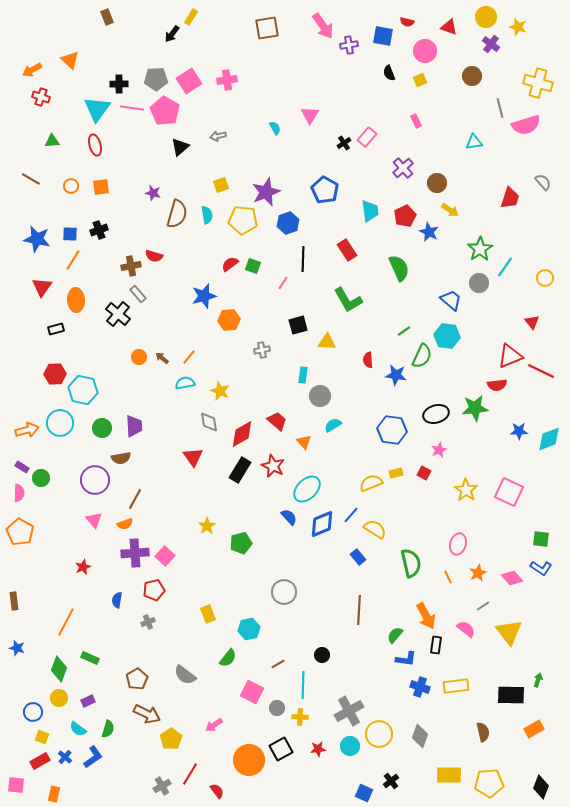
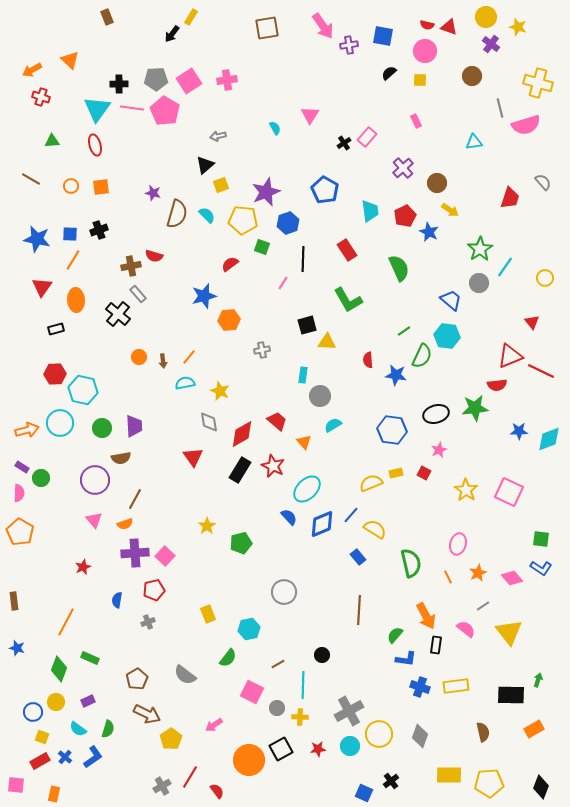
red semicircle at (407, 22): moved 20 px right, 3 px down
black semicircle at (389, 73): rotated 70 degrees clockwise
yellow square at (420, 80): rotated 24 degrees clockwise
black triangle at (180, 147): moved 25 px right, 18 px down
cyan semicircle at (207, 215): rotated 36 degrees counterclockwise
green square at (253, 266): moved 9 px right, 19 px up
black square at (298, 325): moved 9 px right
brown arrow at (162, 358): moved 1 px right, 3 px down; rotated 136 degrees counterclockwise
yellow circle at (59, 698): moved 3 px left, 4 px down
red line at (190, 774): moved 3 px down
